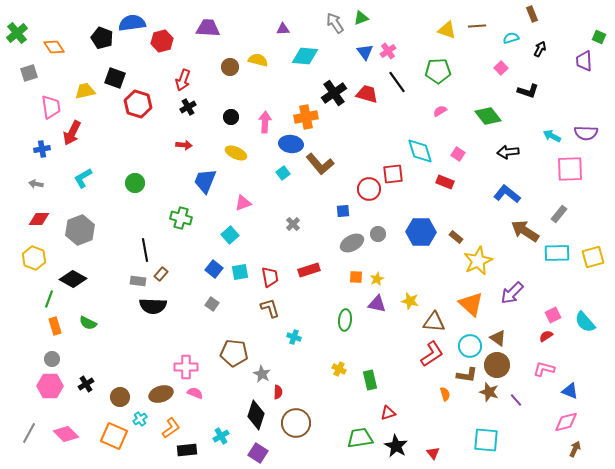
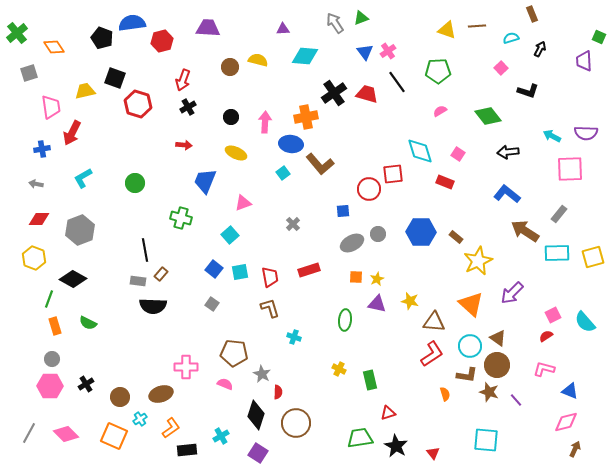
pink semicircle at (195, 393): moved 30 px right, 9 px up
